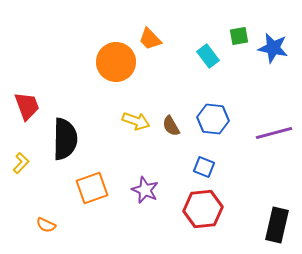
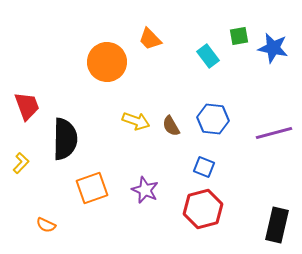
orange circle: moved 9 px left
red hexagon: rotated 9 degrees counterclockwise
